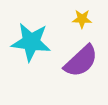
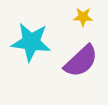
yellow star: moved 1 px right, 2 px up
